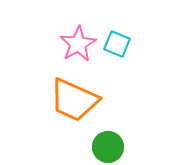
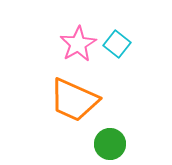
cyan square: rotated 16 degrees clockwise
green circle: moved 2 px right, 3 px up
